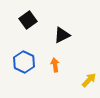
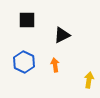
black square: moved 1 px left; rotated 36 degrees clockwise
yellow arrow: rotated 35 degrees counterclockwise
